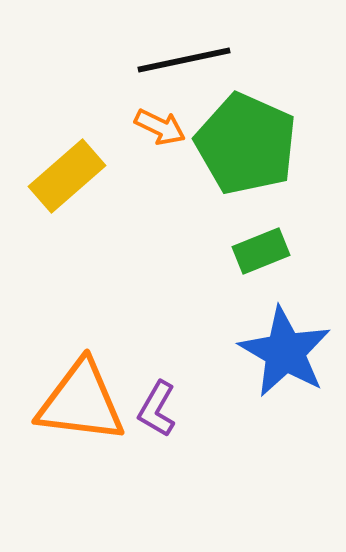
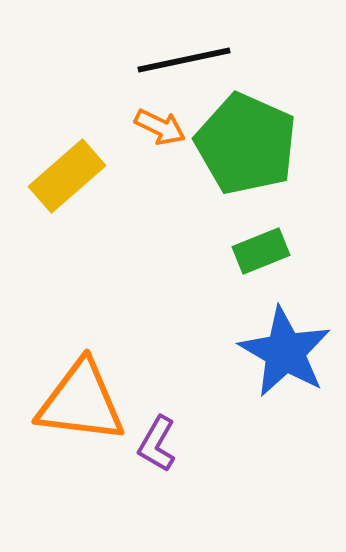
purple L-shape: moved 35 px down
